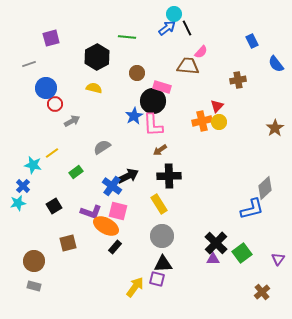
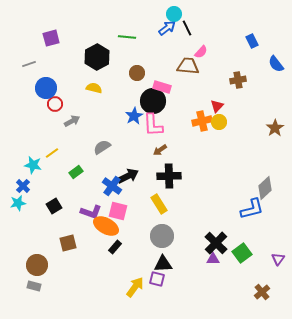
brown circle at (34, 261): moved 3 px right, 4 px down
